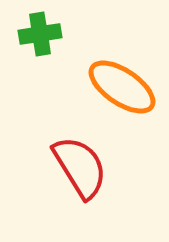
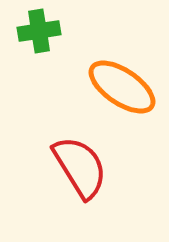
green cross: moved 1 px left, 3 px up
